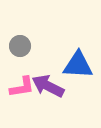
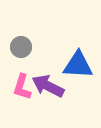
gray circle: moved 1 px right, 1 px down
pink L-shape: rotated 116 degrees clockwise
